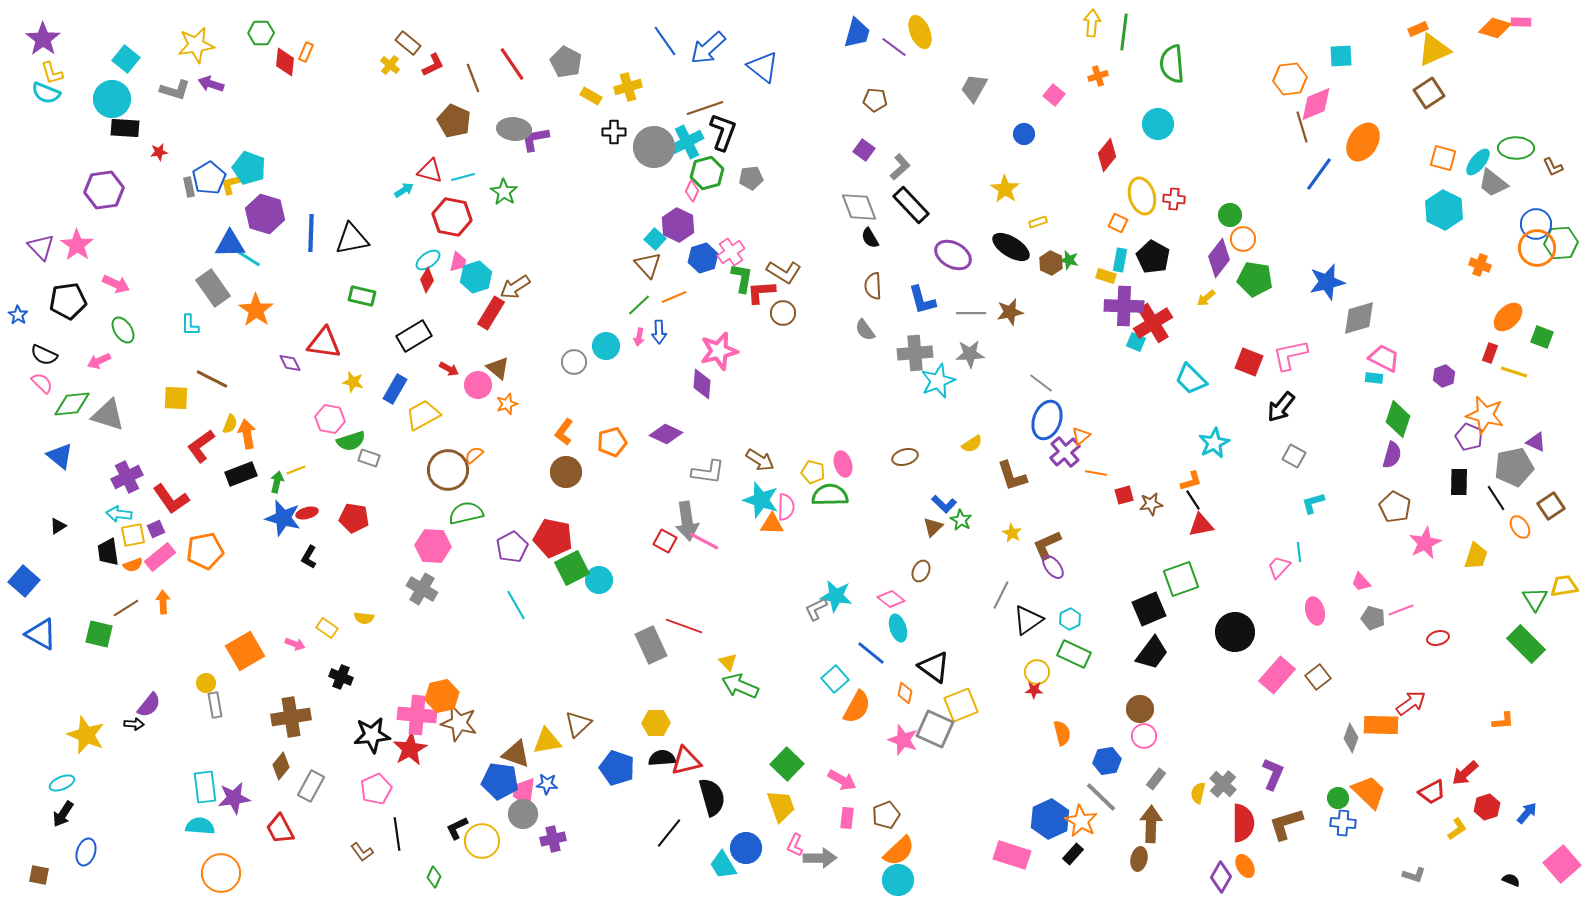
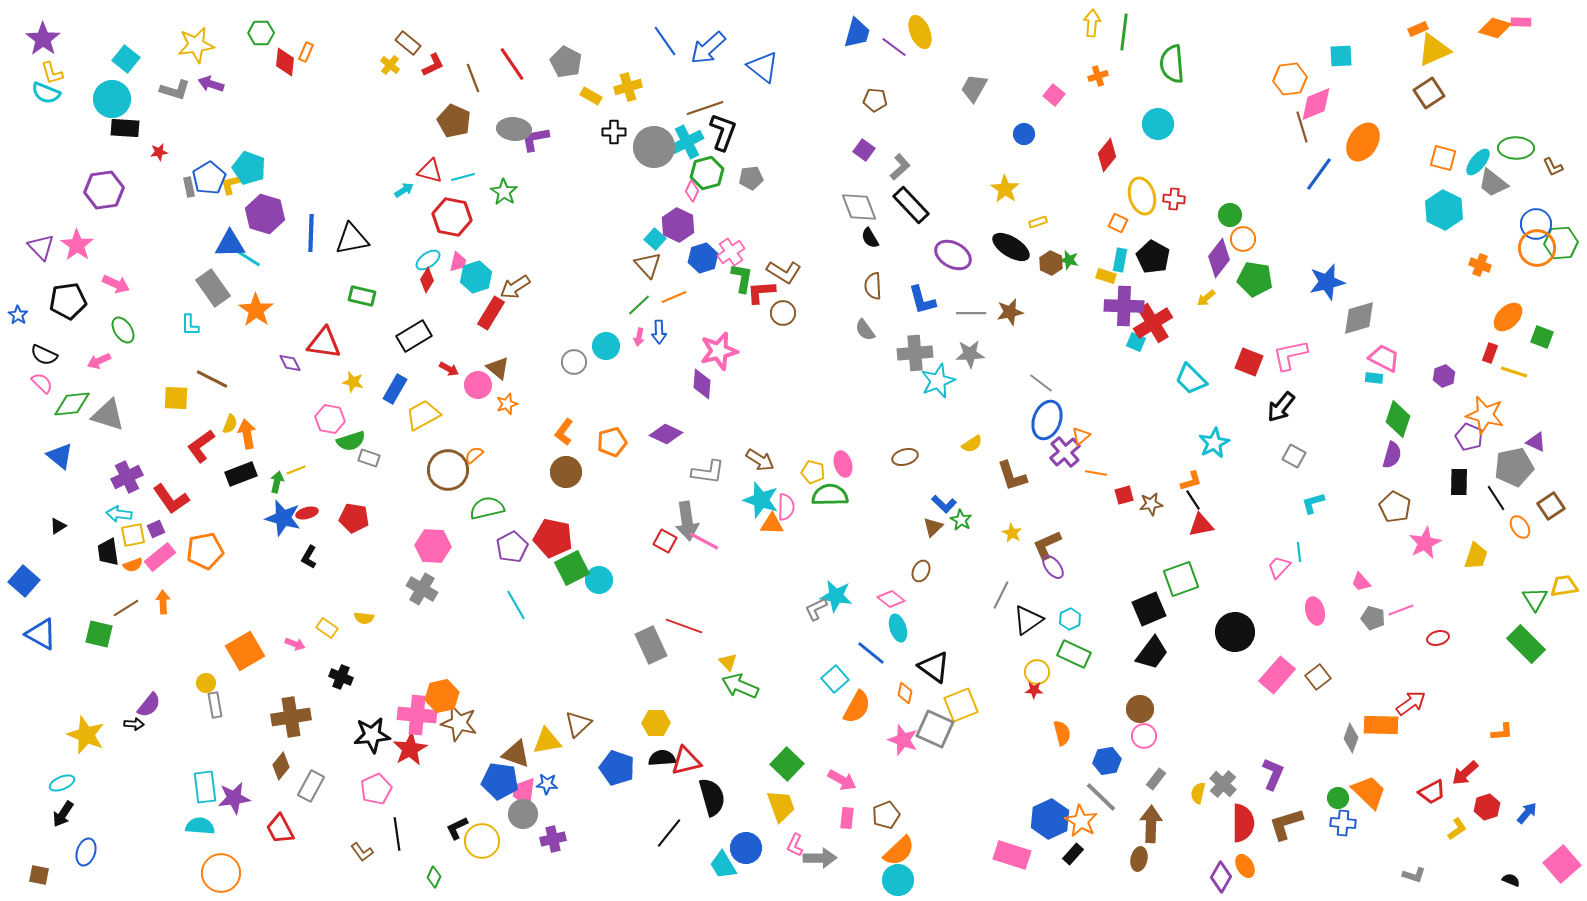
green semicircle at (466, 513): moved 21 px right, 5 px up
orange L-shape at (1503, 721): moved 1 px left, 11 px down
